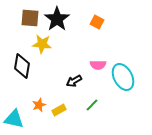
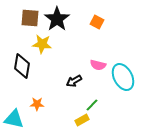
pink semicircle: rotated 14 degrees clockwise
orange star: moved 2 px left, 1 px up; rotated 24 degrees clockwise
yellow rectangle: moved 23 px right, 10 px down
